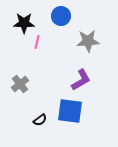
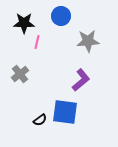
purple L-shape: rotated 10 degrees counterclockwise
gray cross: moved 10 px up
blue square: moved 5 px left, 1 px down
